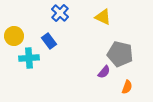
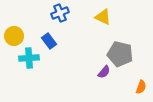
blue cross: rotated 24 degrees clockwise
orange semicircle: moved 14 px right
